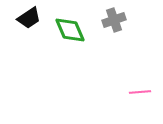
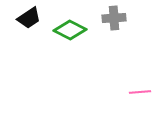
gray cross: moved 2 px up; rotated 15 degrees clockwise
green diamond: rotated 40 degrees counterclockwise
